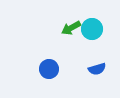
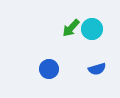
green arrow: rotated 18 degrees counterclockwise
